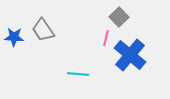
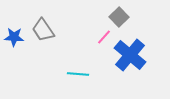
pink line: moved 2 px left, 1 px up; rotated 28 degrees clockwise
